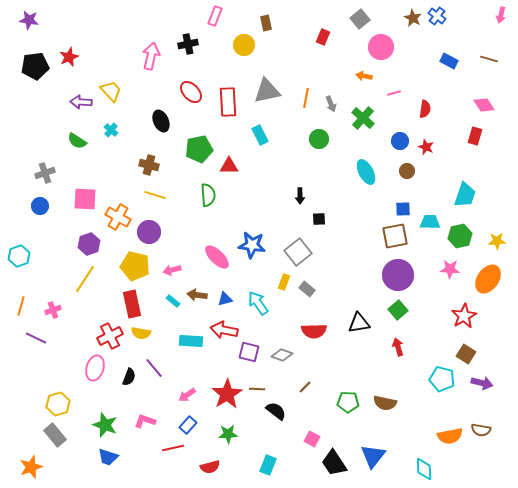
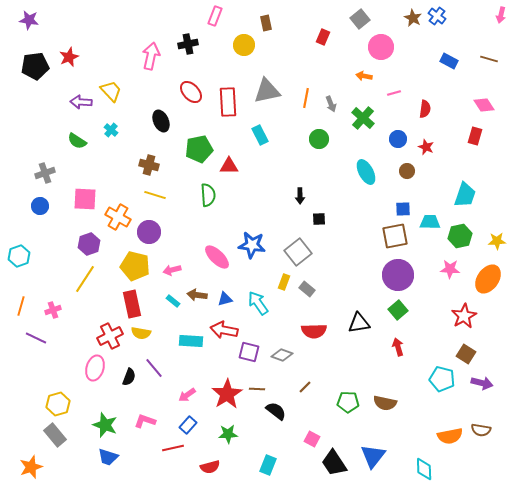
blue circle at (400, 141): moved 2 px left, 2 px up
